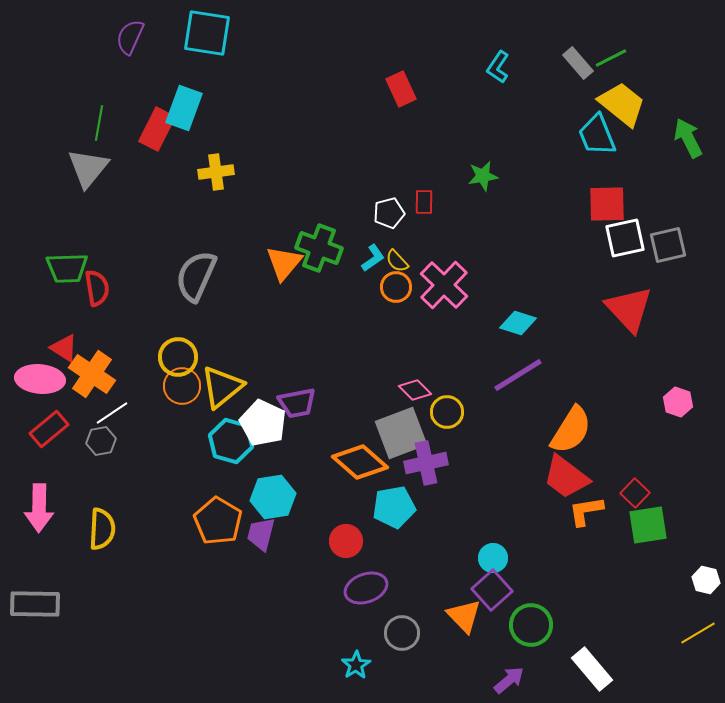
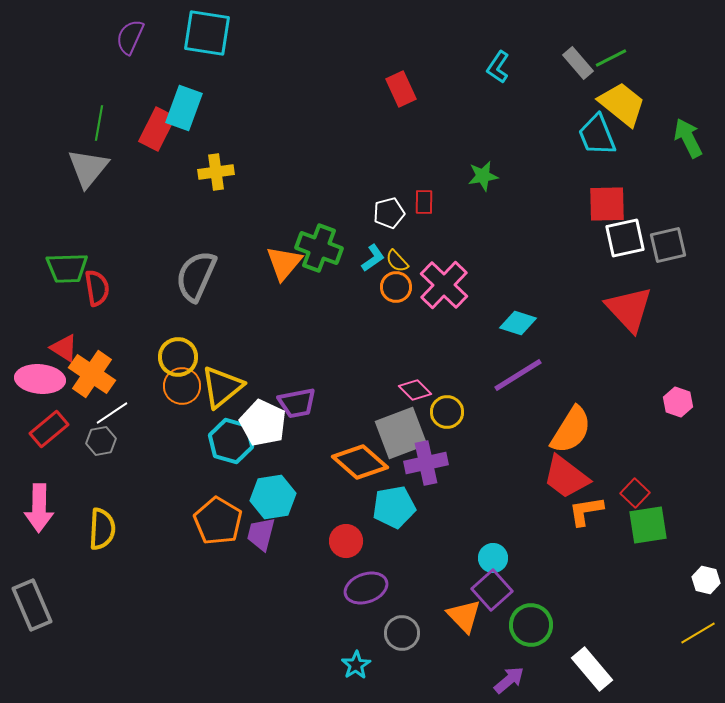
gray rectangle at (35, 604): moved 3 px left, 1 px down; rotated 66 degrees clockwise
